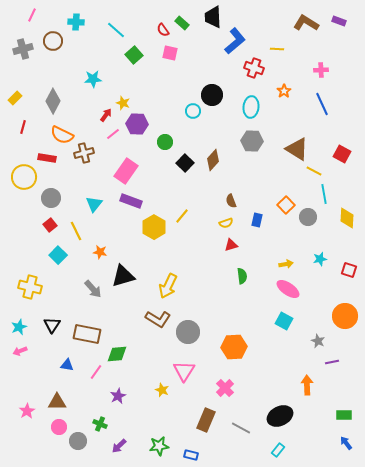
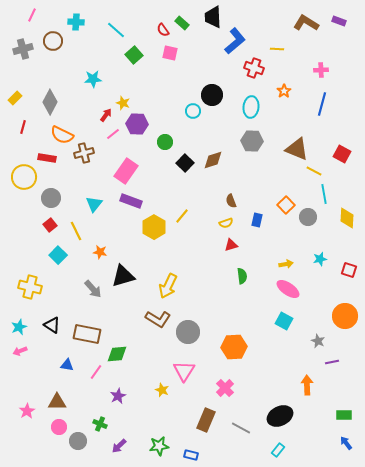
gray diamond at (53, 101): moved 3 px left, 1 px down
blue line at (322, 104): rotated 40 degrees clockwise
brown triangle at (297, 149): rotated 10 degrees counterclockwise
brown diamond at (213, 160): rotated 30 degrees clockwise
black triangle at (52, 325): rotated 30 degrees counterclockwise
